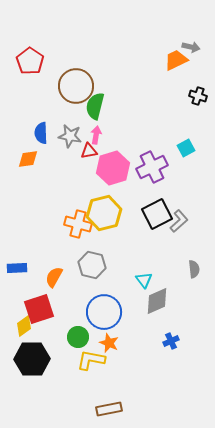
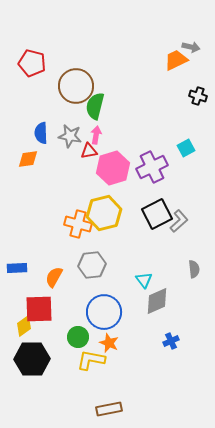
red pentagon: moved 2 px right, 2 px down; rotated 20 degrees counterclockwise
gray hexagon: rotated 20 degrees counterclockwise
red square: rotated 16 degrees clockwise
